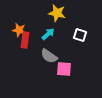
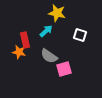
orange star: moved 22 px down
cyan arrow: moved 2 px left, 3 px up
red rectangle: rotated 21 degrees counterclockwise
pink square: rotated 21 degrees counterclockwise
